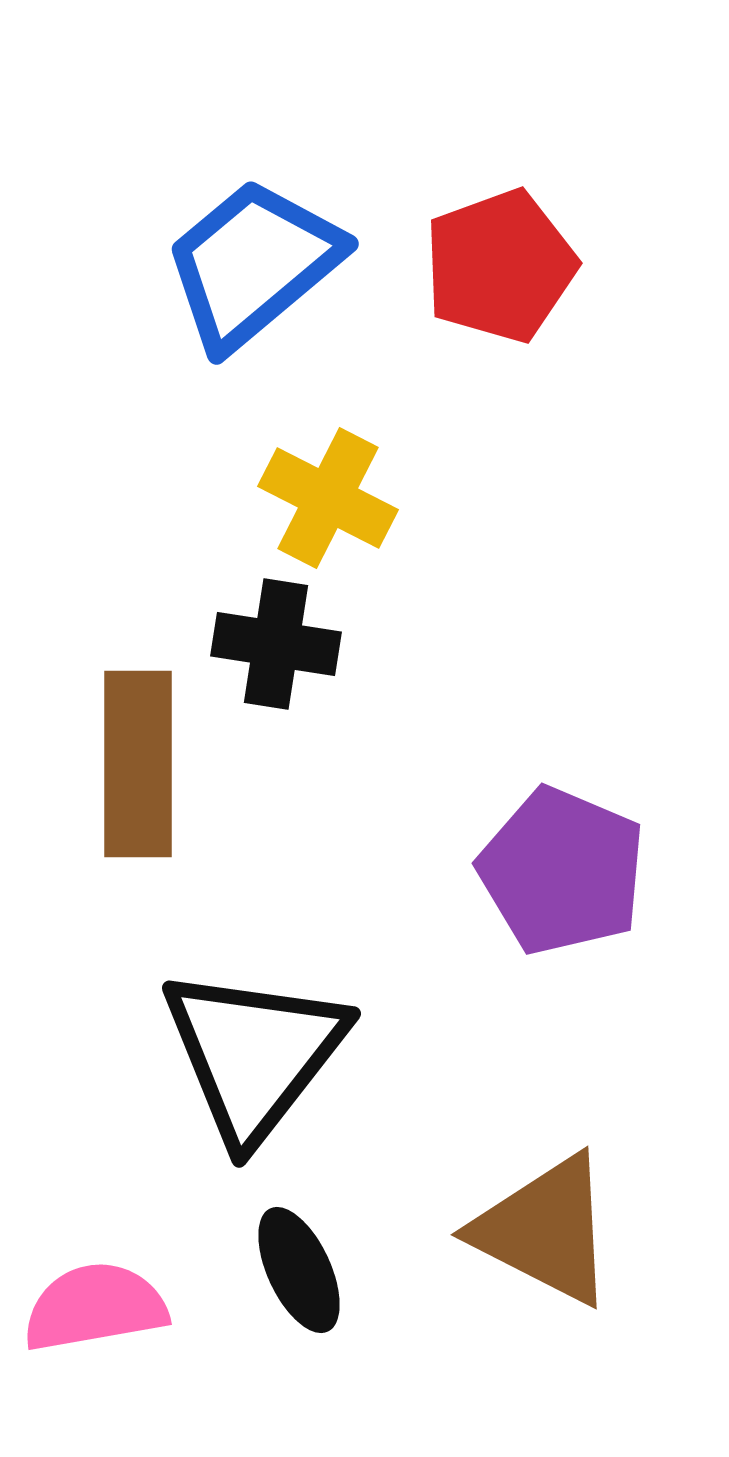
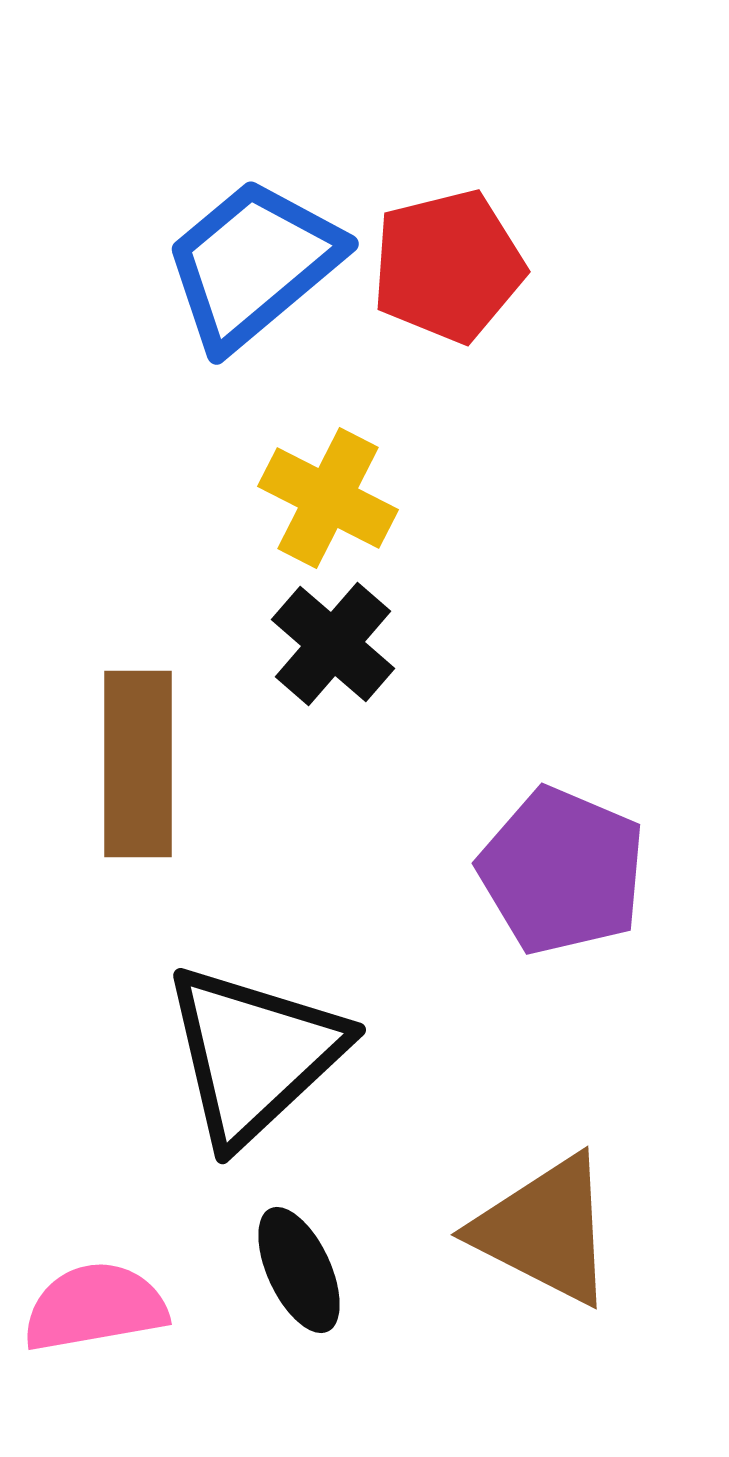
red pentagon: moved 52 px left; rotated 6 degrees clockwise
black cross: moved 57 px right; rotated 32 degrees clockwise
black triangle: rotated 9 degrees clockwise
